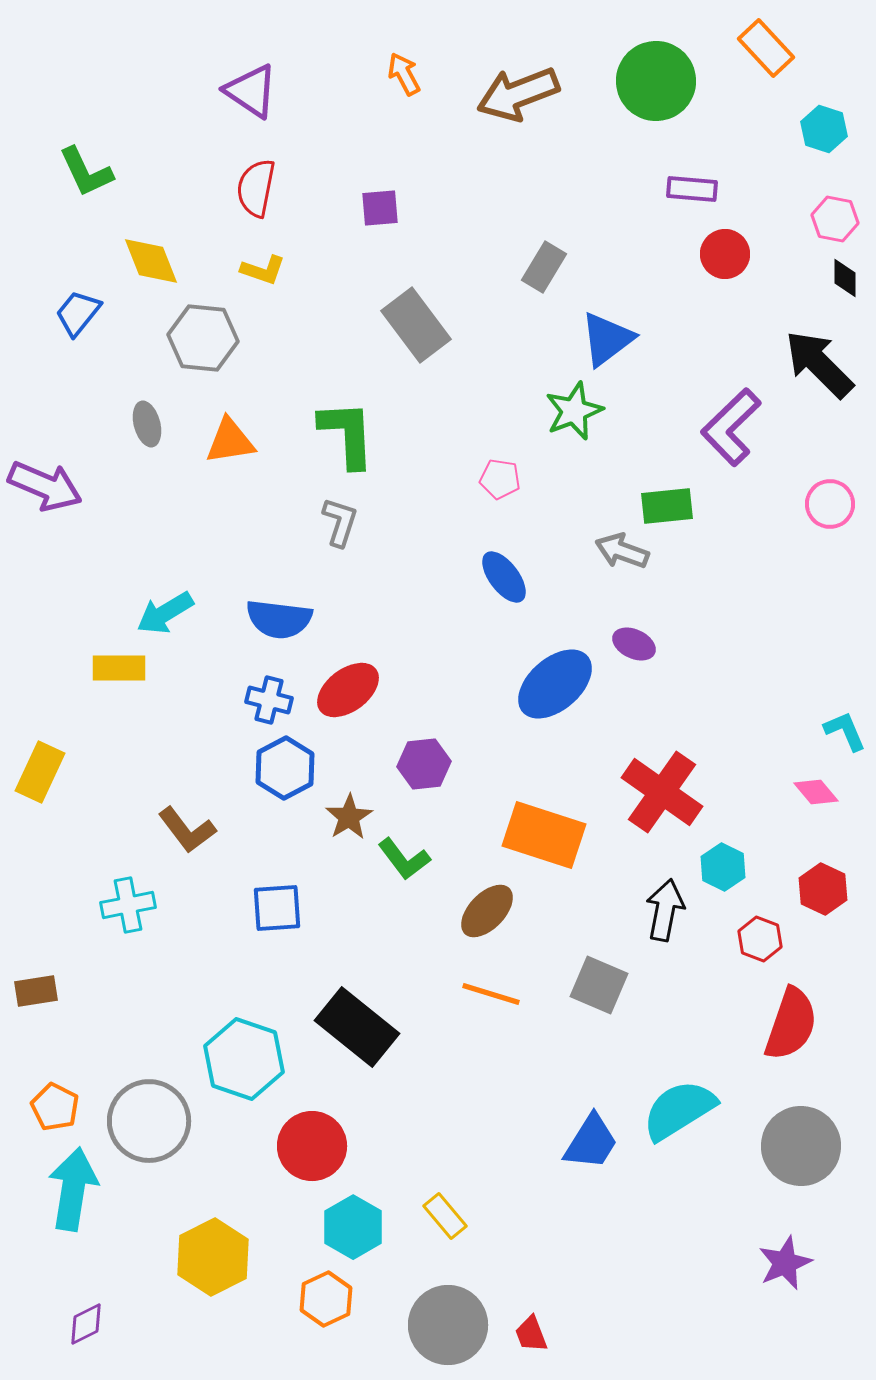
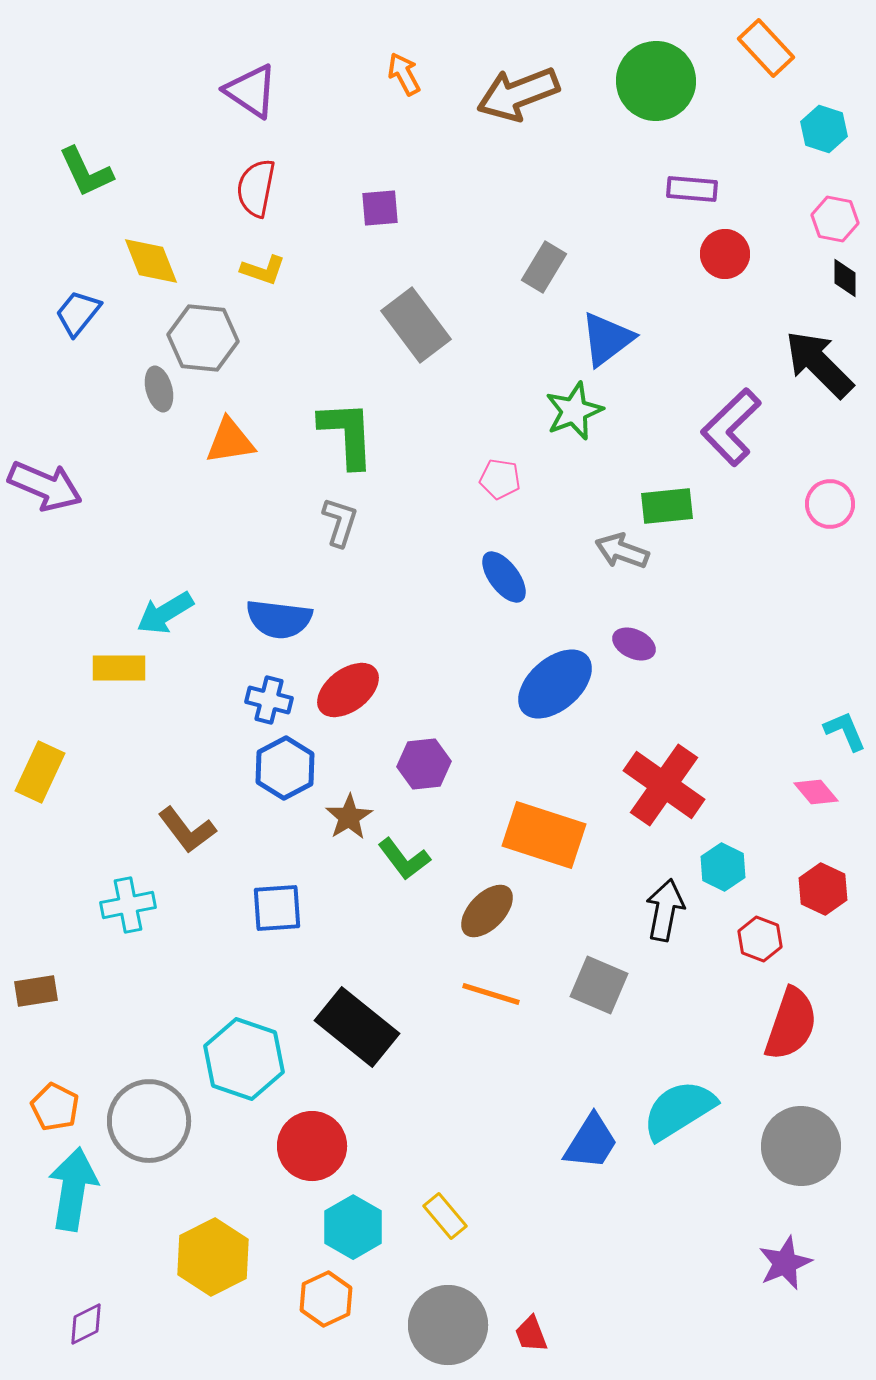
gray ellipse at (147, 424): moved 12 px right, 35 px up
red cross at (662, 792): moved 2 px right, 7 px up
